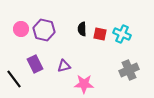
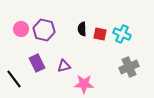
purple rectangle: moved 2 px right, 1 px up
gray cross: moved 3 px up
